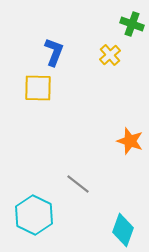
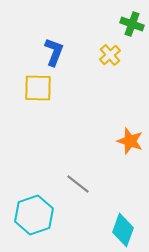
cyan hexagon: rotated 15 degrees clockwise
